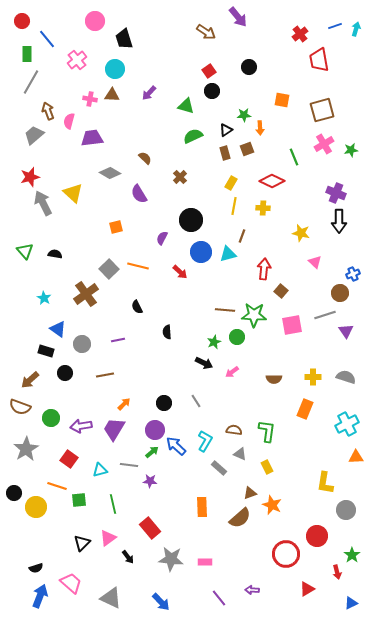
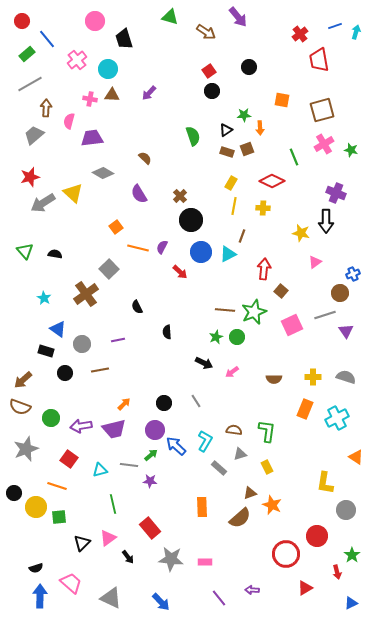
cyan arrow at (356, 29): moved 3 px down
green rectangle at (27, 54): rotated 49 degrees clockwise
cyan circle at (115, 69): moved 7 px left
gray line at (31, 82): moved 1 px left, 2 px down; rotated 30 degrees clockwise
green triangle at (186, 106): moved 16 px left, 89 px up
brown arrow at (48, 111): moved 2 px left, 3 px up; rotated 24 degrees clockwise
green semicircle at (193, 136): rotated 96 degrees clockwise
green star at (351, 150): rotated 24 degrees clockwise
brown rectangle at (225, 153): moved 2 px right, 1 px up; rotated 56 degrees counterclockwise
gray diamond at (110, 173): moved 7 px left
brown cross at (180, 177): moved 19 px down
gray arrow at (43, 203): rotated 95 degrees counterclockwise
black arrow at (339, 221): moved 13 px left
orange square at (116, 227): rotated 24 degrees counterclockwise
purple semicircle at (162, 238): moved 9 px down
cyan triangle at (228, 254): rotated 12 degrees counterclockwise
pink triangle at (315, 262): rotated 40 degrees clockwise
orange line at (138, 266): moved 18 px up
green star at (254, 315): moved 3 px up; rotated 25 degrees counterclockwise
pink square at (292, 325): rotated 15 degrees counterclockwise
green star at (214, 342): moved 2 px right, 5 px up
brown line at (105, 375): moved 5 px left, 5 px up
brown arrow at (30, 380): moved 7 px left
cyan cross at (347, 424): moved 10 px left, 6 px up
purple trapezoid at (114, 429): rotated 135 degrees counterclockwise
gray star at (26, 449): rotated 10 degrees clockwise
green arrow at (152, 452): moved 1 px left, 3 px down
gray triangle at (240, 454): rotated 40 degrees counterclockwise
orange triangle at (356, 457): rotated 35 degrees clockwise
green square at (79, 500): moved 20 px left, 17 px down
red triangle at (307, 589): moved 2 px left, 1 px up
blue arrow at (40, 596): rotated 20 degrees counterclockwise
